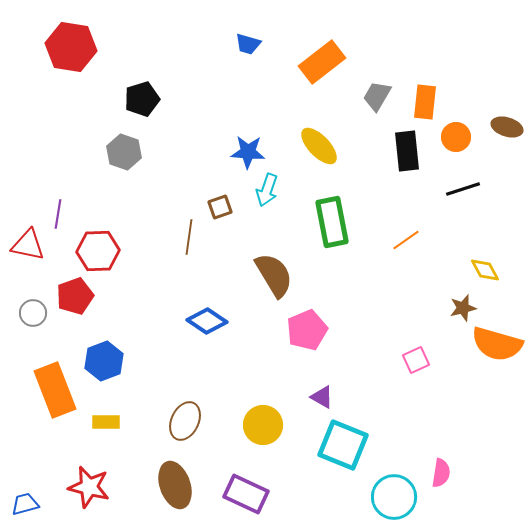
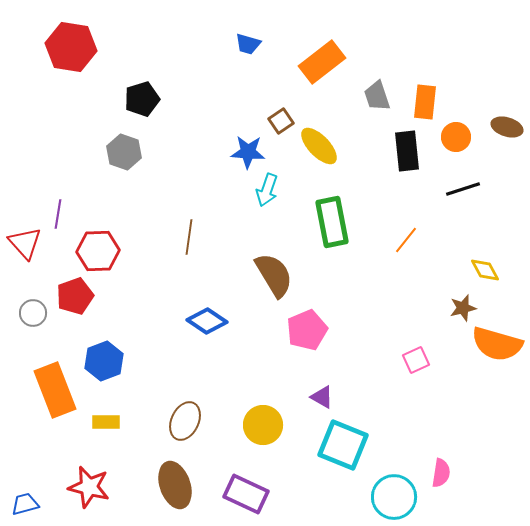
gray trapezoid at (377, 96): rotated 48 degrees counterclockwise
brown square at (220, 207): moved 61 px right, 86 px up; rotated 15 degrees counterclockwise
orange line at (406, 240): rotated 16 degrees counterclockwise
red triangle at (28, 245): moved 3 px left, 2 px up; rotated 36 degrees clockwise
